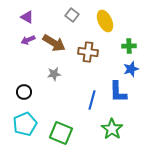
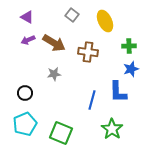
black circle: moved 1 px right, 1 px down
